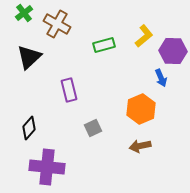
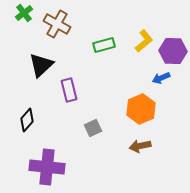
yellow L-shape: moved 5 px down
black triangle: moved 12 px right, 8 px down
blue arrow: rotated 90 degrees clockwise
black diamond: moved 2 px left, 8 px up
